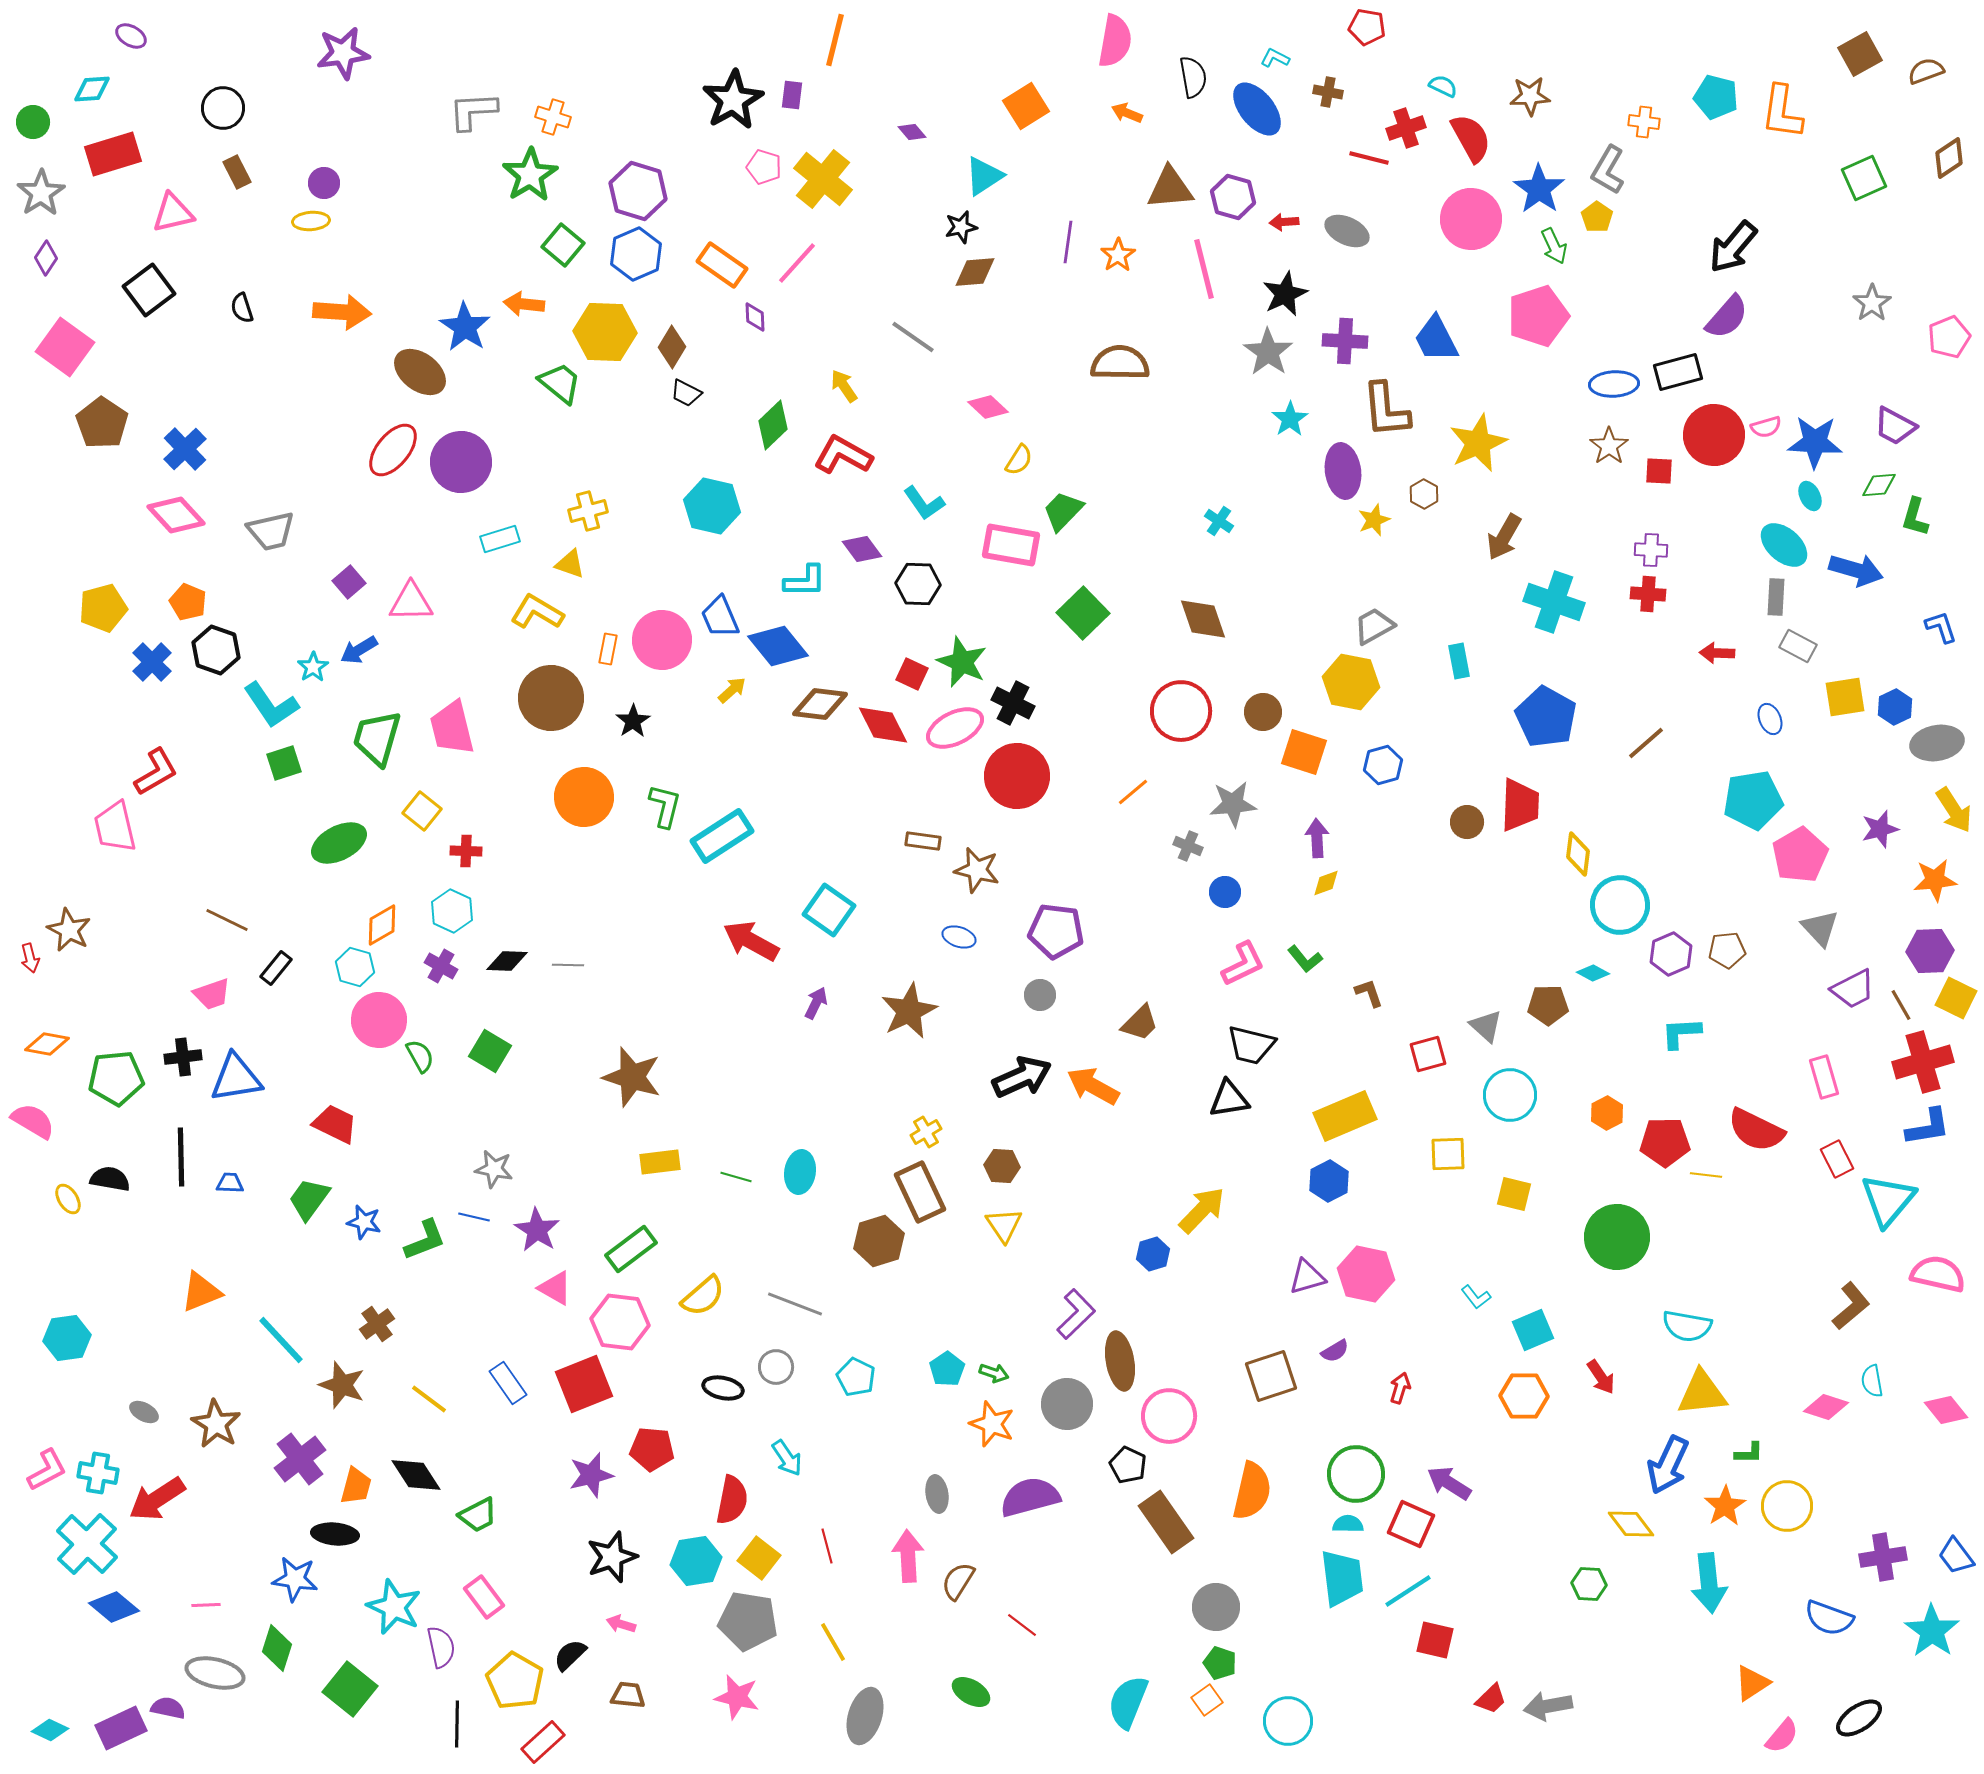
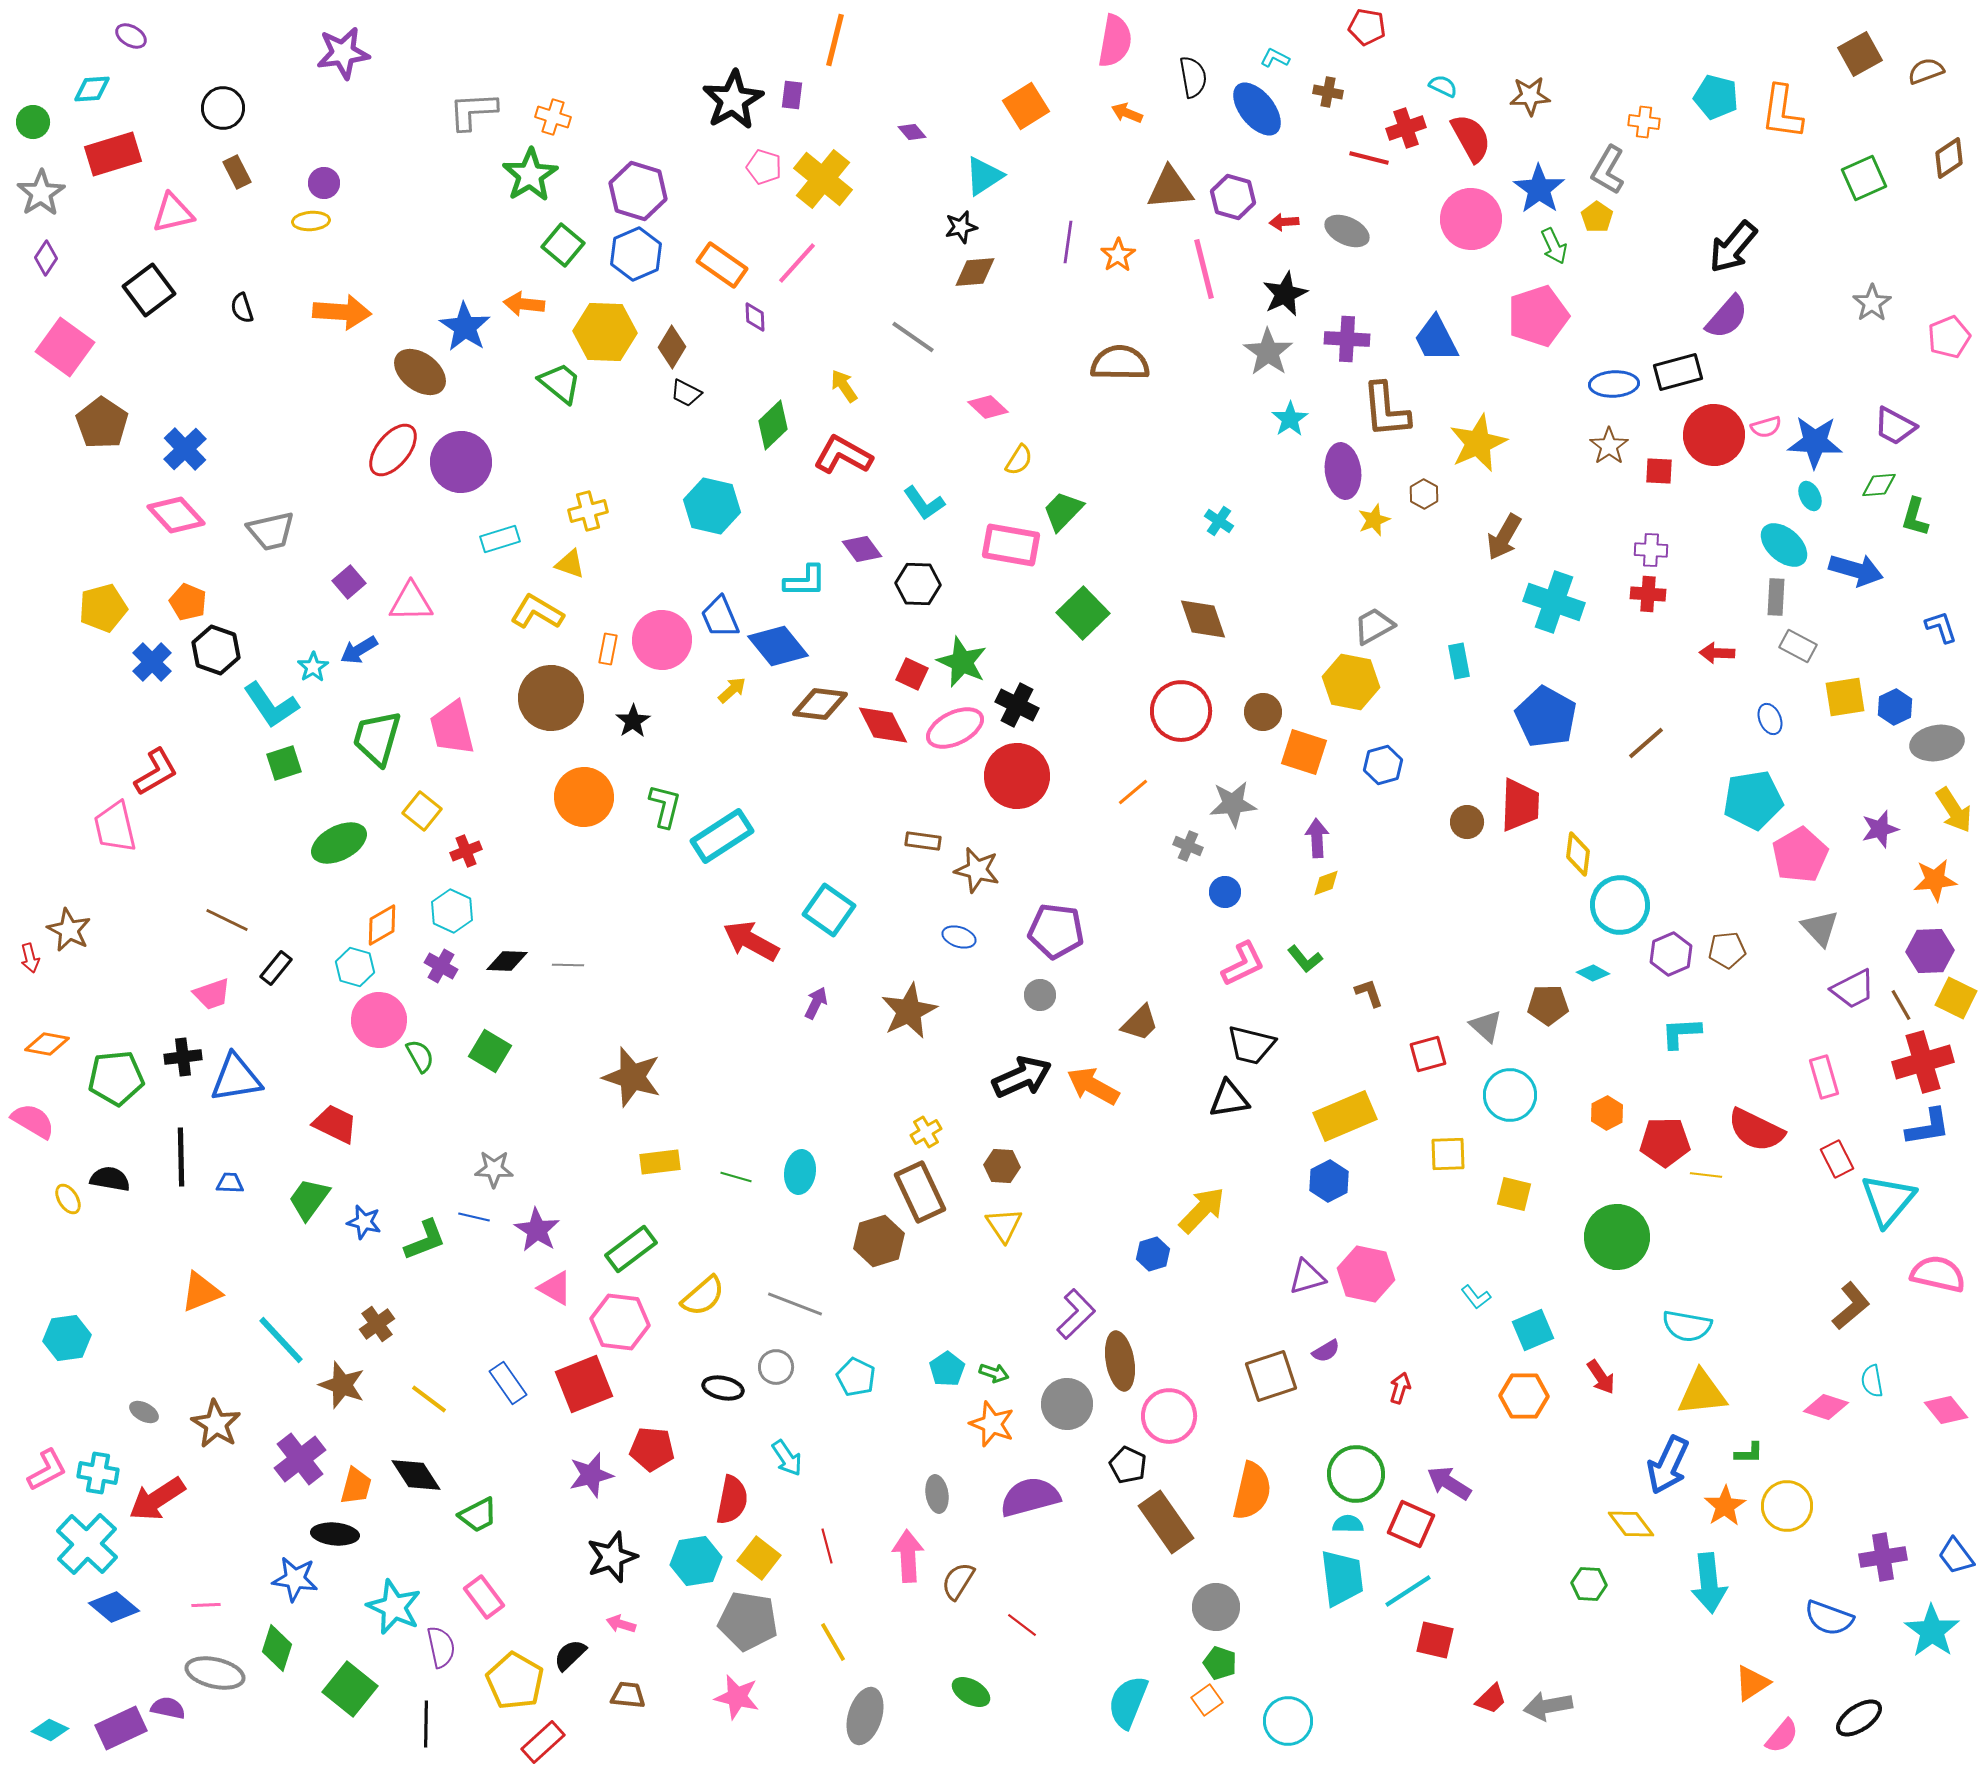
purple cross at (1345, 341): moved 2 px right, 2 px up
black cross at (1013, 703): moved 4 px right, 2 px down
red cross at (466, 851): rotated 24 degrees counterclockwise
gray star at (494, 1169): rotated 9 degrees counterclockwise
purple semicircle at (1335, 1351): moved 9 px left
black line at (457, 1724): moved 31 px left
